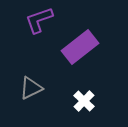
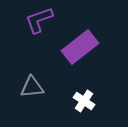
gray triangle: moved 1 px right, 1 px up; rotated 20 degrees clockwise
white cross: rotated 10 degrees counterclockwise
